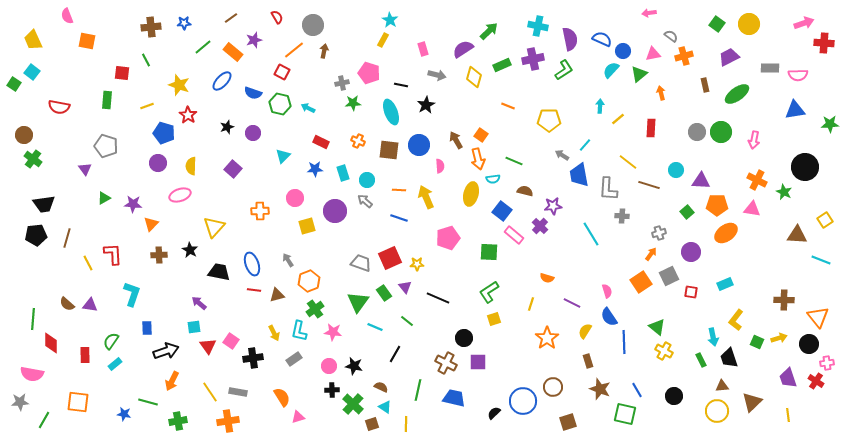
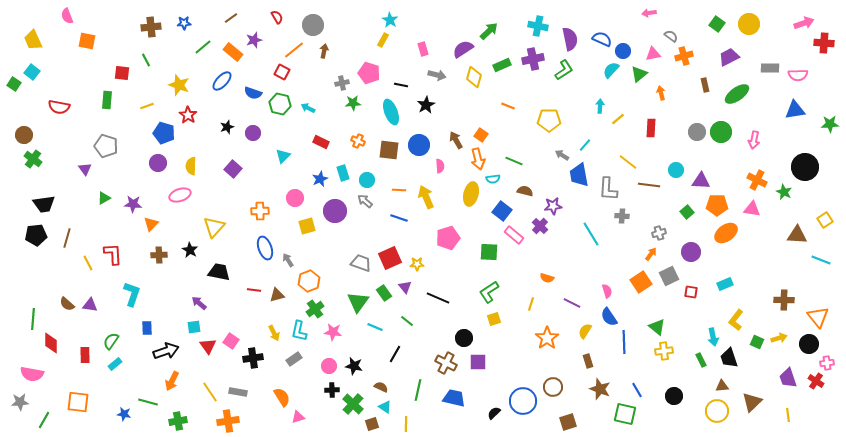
blue star at (315, 169): moved 5 px right, 10 px down; rotated 21 degrees counterclockwise
brown line at (649, 185): rotated 10 degrees counterclockwise
blue ellipse at (252, 264): moved 13 px right, 16 px up
yellow cross at (664, 351): rotated 36 degrees counterclockwise
